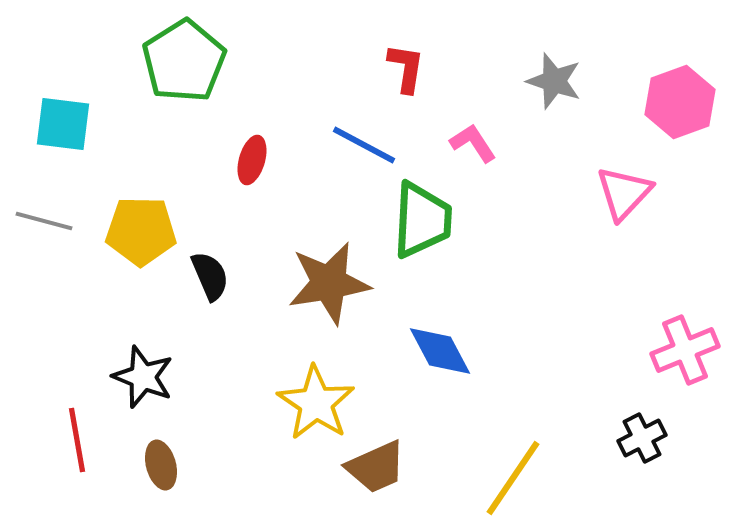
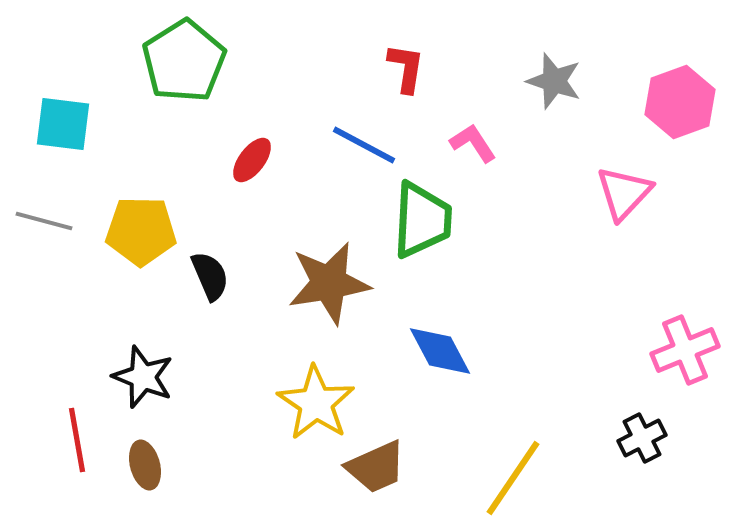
red ellipse: rotated 21 degrees clockwise
brown ellipse: moved 16 px left
